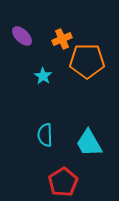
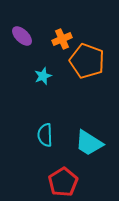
orange pentagon: rotated 20 degrees clockwise
cyan star: rotated 18 degrees clockwise
cyan trapezoid: rotated 28 degrees counterclockwise
